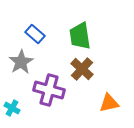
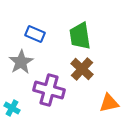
blue rectangle: rotated 18 degrees counterclockwise
